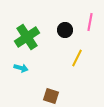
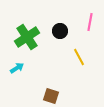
black circle: moved 5 px left, 1 px down
yellow line: moved 2 px right, 1 px up; rotated 54 degrees counterclockwise
cyan arrow: moved 4 px left; rotated 48 degrees counterclockwise
